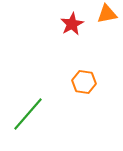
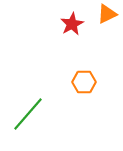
orange triangle: rotated 15 degrees counterclockwise
orange hexagon: rotated 10 degrees counterclockwise
